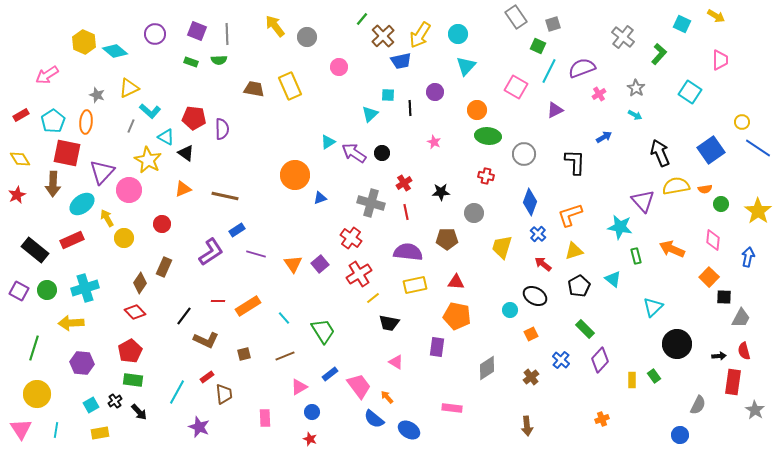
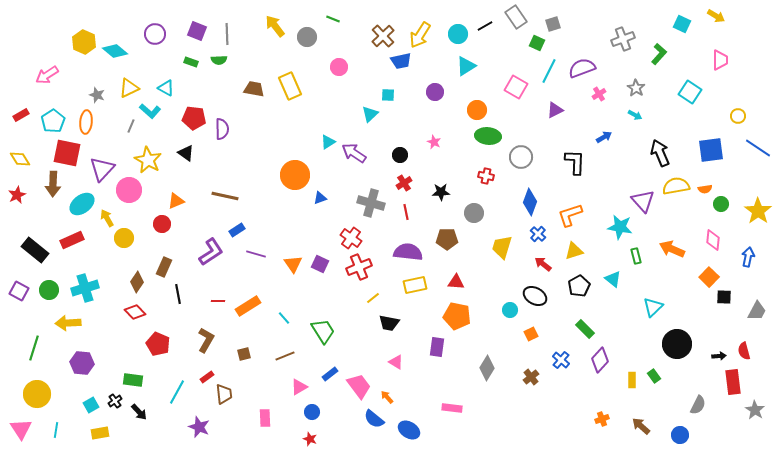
green line at (362, 19): moved 29 px left; rotated 72 degrees clockwise
gray cross at (623, 37): moved 2 px down; rotated 30 degrees clockwise
green square at (538, 46): moved 1 px left, 3 px up
cyan triangle at (466, 66): rotated 15 degrees clockwise
black line at (410, 108): moved 75 px right, 82 px up; rotated 63 degrees clockwise
yellow circle at (742, 122): moved 4 px left, 6 px up
cyan triangle at (166, 137): moved 49 px up
blue square at (711, 150): rotated 28 degrees clockwise
black circle at (382, 153): moved 18 px right, 2 px down
gray circle at (524, 154): moved 3 px left, 3 px down
purple triangle at (102, 172): moved 3 px up
orange triangle at (183, 189): moved 7 px left, 12 px down
purple square at (320, 264): rotated 24 degrees counterclockwise
red cross at (359, 274): moved 7 px up; rotated 10 degrees clockwise
brown diamond at (140, 283): moved 3 px left, 1 px up
green circle at (47, 290): moved 2 px right
black line at (184, 316): moved 6 px left, 22 px up; rotated 48 degrees counterclockwise
gray trapezoid at (741, 318): moved 16 px right, 7 px up
yellow arrow at (71, 323): moved 3 px left
brown L-shape at (206, 340): rotated 85 degrees counterclockwise
red pentagon at (130, 351): moved 28 px right, 7 px up; rotated 20 degrees counterclockwise
gray diamond at (487, 368): rotated 25 degrees counterclockwise
red rectangle at (733, 382): rotated 15 degrees counterclockwise
brown arrow at (527, 426): moved 114 px right; rotated 138 degrees clockwise
